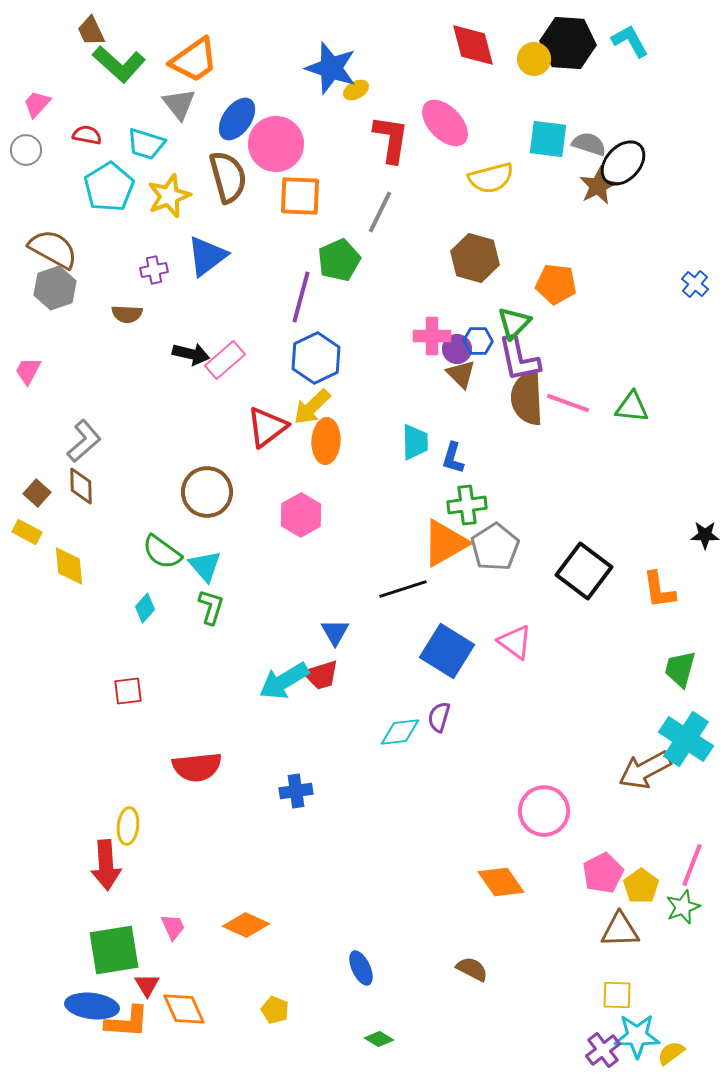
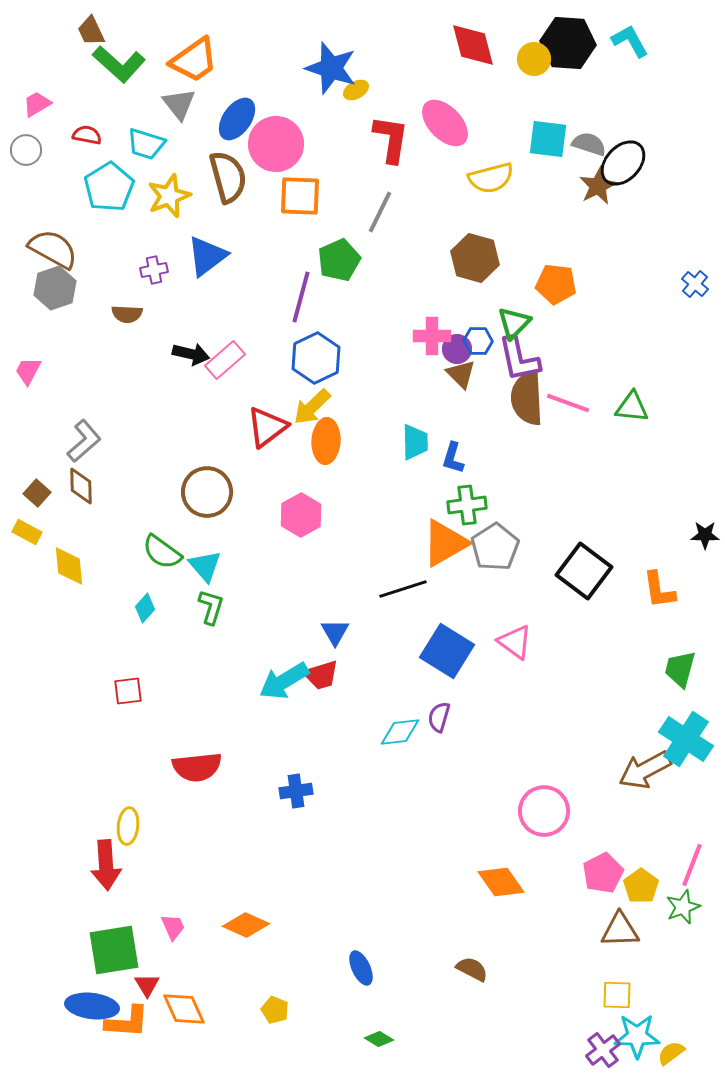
pink trapezoid at (37, 104): rotated 16 degrees clockwise
